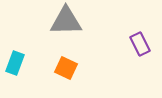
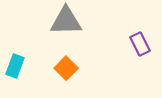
cyan rectangle: moved 3 px down
orange square: rotated 20 degrees clockwise
